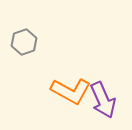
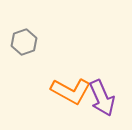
purple arrow: moved 1 px left, 2 px up
